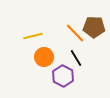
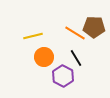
orange line: rotated 15 degrees counterclockwise
